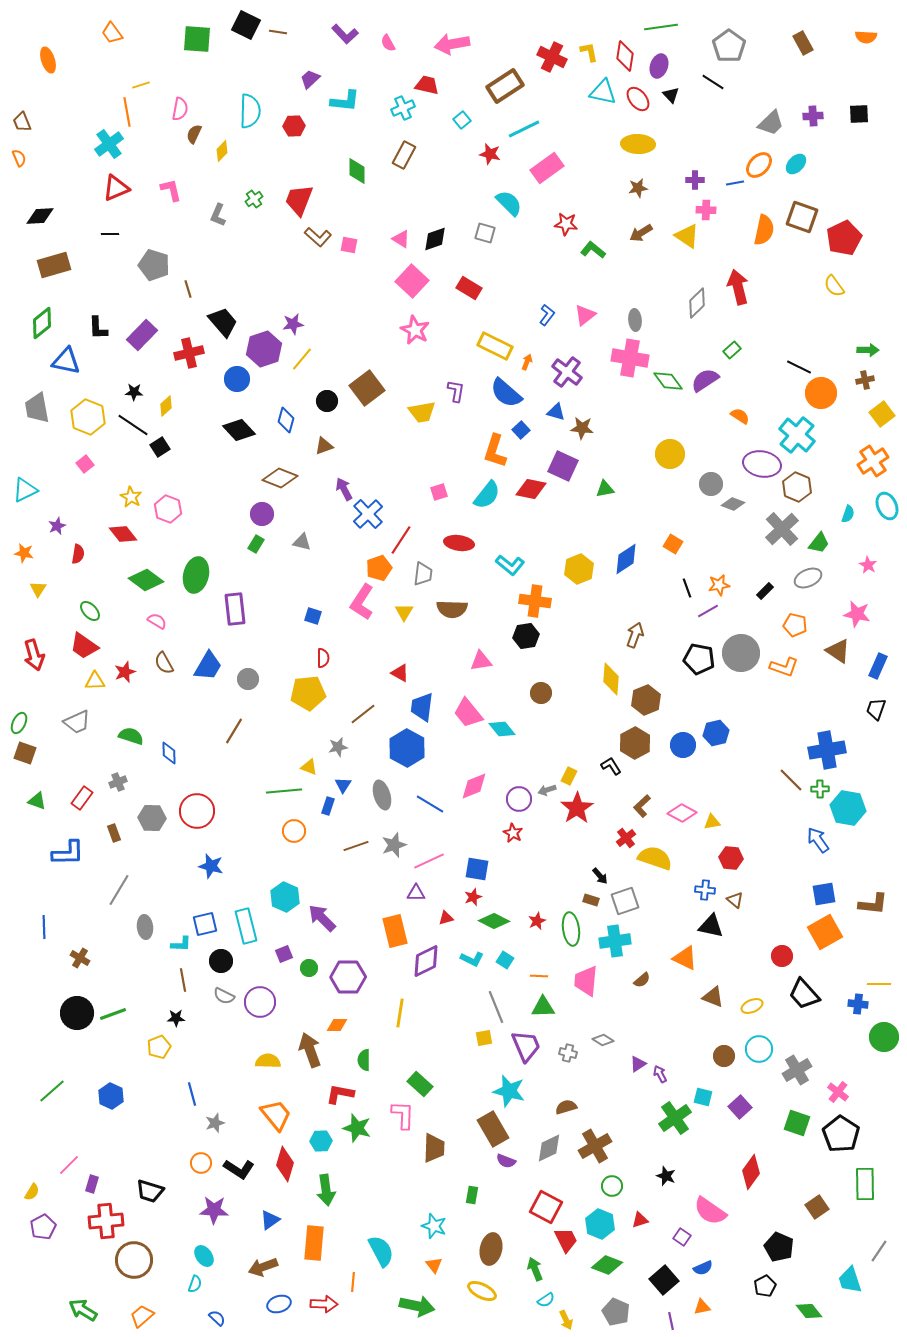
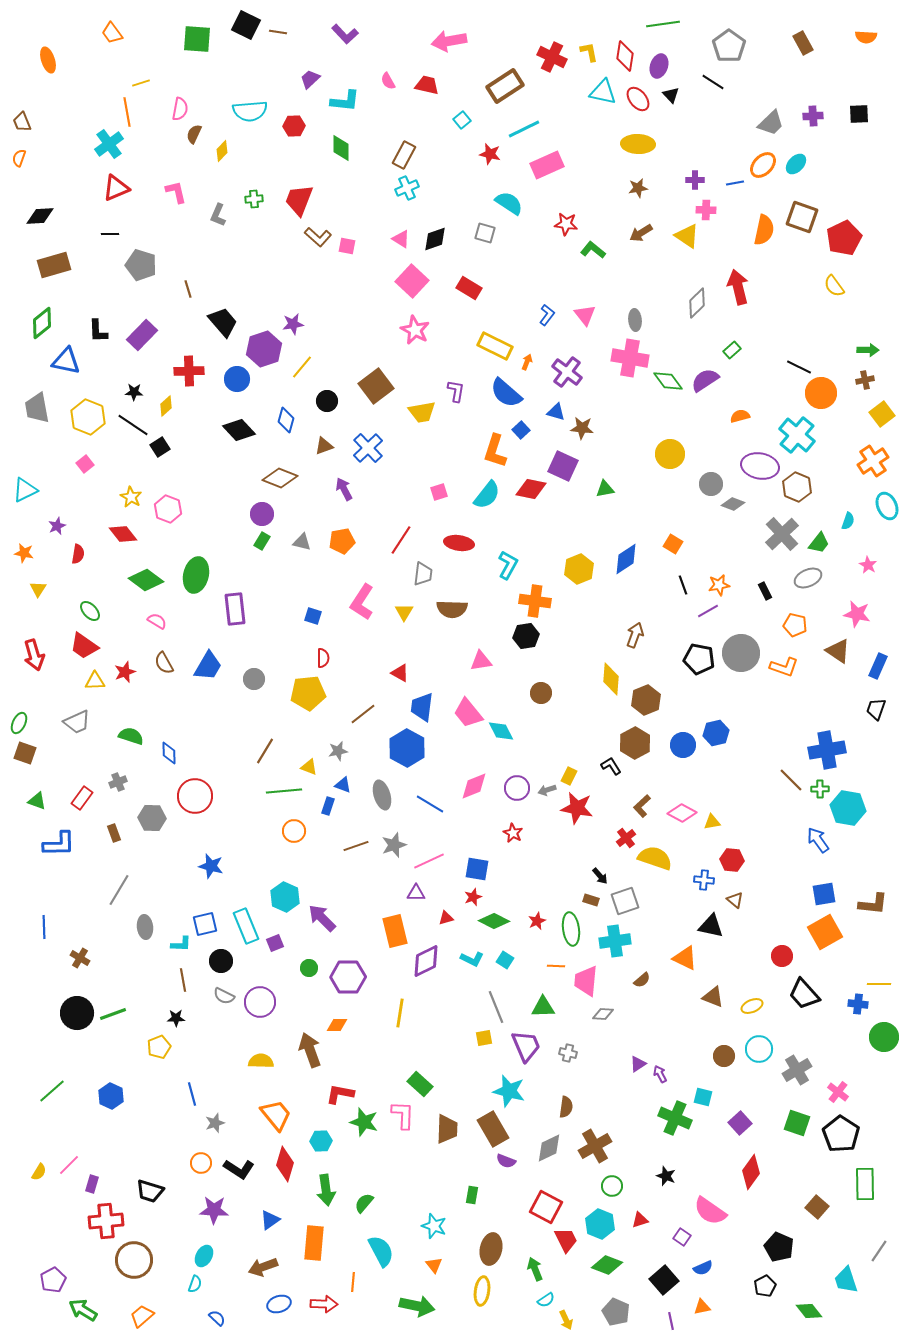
green line at (661, 27): moved 2 px right, 3 px up
pink semicircle at (388, 43): moved 38 px down
pink arrow at (452, 44): moved 3 px left, 3 px up
yellow line at (141, 85): moved 2 px up
cyan cross at (403, 108): moved 4 px right, 80 px down
cyan semicircle at (250, 111): rotated 84 degrees clockwise
orange semicircle at (19, 158): rotated 138 degrees counterclockwise
orange ellipse at (759, 165): moved 4 px right
pink rectangle at (547, 168): moved 3 px up; rotated 12 degrees clockwise
green diamond at (357, 171): moved 16 px left, 23 px up
pink L-shape at (171, 190): moved 5 px right, 2 px down
green cross at (254, 199): rotated 30 degrees clockwise
cyan semicircle at (509, 203): rotated 12 degrees counterclockwise
pink square at (349, 245): moved 2 px left, 1 px down
gray pentagon at (154, 265): moved 13 px left
pink triangle at (585, 315): rotated 30 degrees counterclockwise
black L-shape at (98, 328): moved 3 px down
red cross at (189, 353): moved 18 px down; rotated 12 degrees clockwise
yellow line at (302, 359): moved 8 px down
brown square at (367, 388): moved 9 px right, 2 px up
orange semicircle at (740, 416): rotated 48 degrees counterclockwise
purple ellipse at (762, 464): moved 2 px left, 2 px down
blue cross at (368, 514): moved 66 px up
cyan semicircle at (848, 514): moved 7 px down
gray cross at (782, 529): moved 5 px down
green rectangle at (256, 544): moved 6 px right, 3 px up
cyan L-shape at (510, 565): moved 2 px left; rotated 100 degrees counterclockwise
orange pentagon at (379, 568): moved 37 px left, 27 px up; rotated 10 degrees clockwise
black line at (687, 588): moved 4 px left, 3 px up
black rectangle at (765, 591): rotated 72 degrees counterclockwise
gray circle at (248, 679): moved 6 px right
cyan diamond at (502, 729): moved 1 px left, 2 px down; rotated 12 degrees clockwise
brown line at (234, 731): moved 31 px right, 20 px down
gray star at (338, 747): moved 4 px down
blue triangle at (343, 785): rotated 42 degrees counterclockwise
purple circle at (519, 799): moved 2 px left, 11 px up
red star at (577, 808): rotated 28 degrees counterclockwise
red circle at (197, 811): moved 2 px left, 15 px up
blue L-shape at (68, 853): moved 9 px left, 9 px up
red hexagon at (731, 858): moved 1 px right, 2 px down
blue cross at (705, 890): moved 1 px left, 10 px up
cyan rectangle at (246, 926): rotated 8 degrees counterclockwise
purple square at (284, 954): moved 9 px left, 11 px up
orange line at (539, 976): moved 17 px right, 10 px up
gray diamond at (603, 1040): moved 26 px up; rotated 30 degrees counterclockwise
green semicircle at (364, 1060): moved 143 px down; rotated 40 degrees clockwise
yellow semicircle at (268, 1061): moved 7 px left
brown semicircle at (566, 1107): rotated 115 degrees clockwise
purple square at (740, 1107): moved 16 px down
green cross at (675, 1118): rotated 32 degrees counterclockwise
green star at (357, 1128): moved 7 px right, 6 px up
brown trapezoid at (434, 1148): moved 13 px right, 19 px up
yellow semicircle at (32, 1192): moved 7 px right, 20 px up
brown square at (817, 1207): rotated 15 degrees counterclockwise
purple pentagon at (43, 1227): moved 10 px right, 53 px down
cyan ellipse at (204, 1256): rotated 65 degrees clockwise
cyan trapezoid at (850, 1280): moved 4 px left
yellow ellipse at (482, 1291): rotated 72 degrees clockwise
